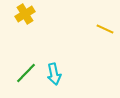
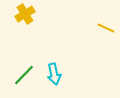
yellow line: moved 1 px right, 1 px up
green line: moved 2 px left, 2 px down
